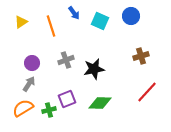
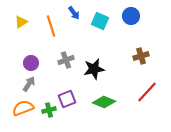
purple circle: moved 1 px left
green diamond: moved 4 px right, 1 px up; rotated 20 degrees clockwise
orange semicircle: rotated 10 degrees clockwise
